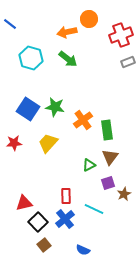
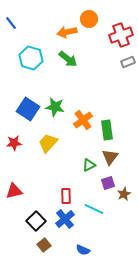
blue line: moved 1 px right, 1 px up; rotated 16 degrees clockwise
red triangle: moved 10 px left, 12 px up
black square: moved 2 px left, 1 px up
